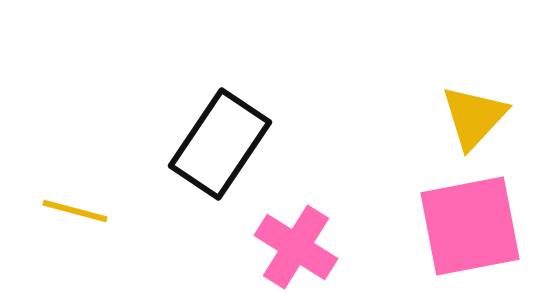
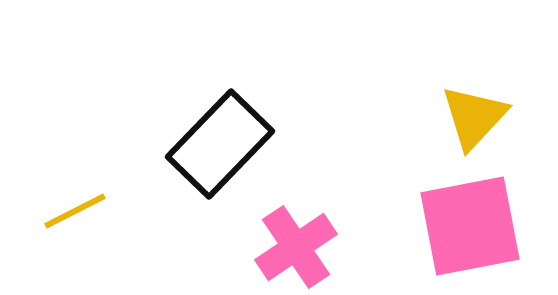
black rectangle: rotated 10 degrees clockwise
yellow line: rotated 42 degrees counterclockwise
pink cross: rotated 24 degrees clockwise
